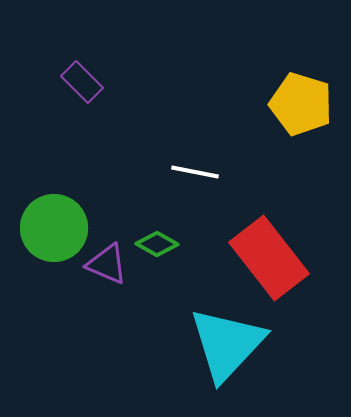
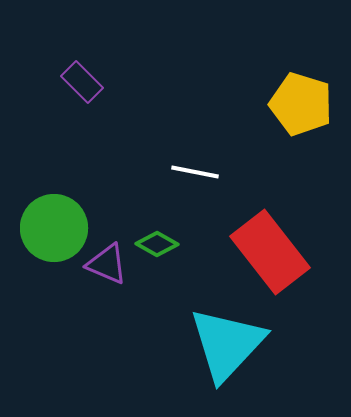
red rectangle: moved 1 px right, 6 px up
